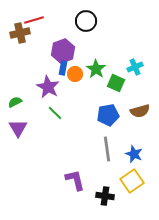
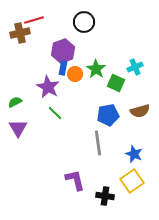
black circle: moved 2 px left, 1 px down
gray line: moved 9 px left, 6 px up
